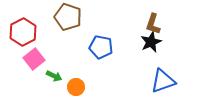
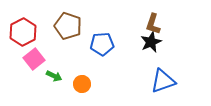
brown pentagon: moved 9 px down
blue pentagon: moved 1 px right, 3 px up; rotated 15 degrees counterclockwise
orange circle: moved 6 px right, 3 px up
